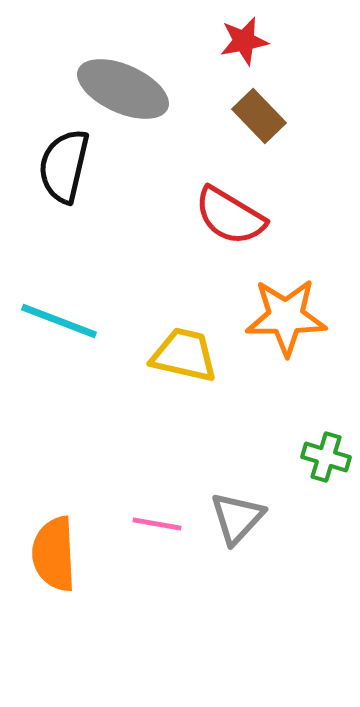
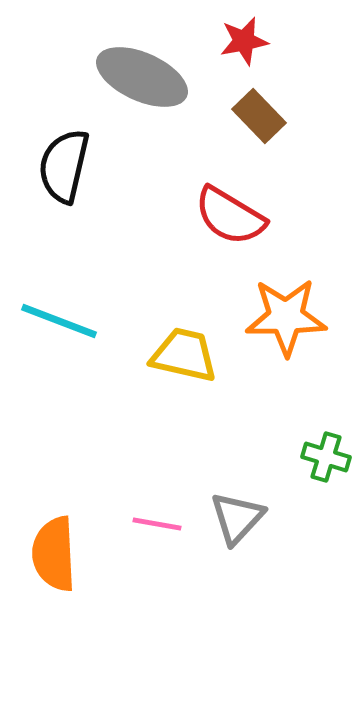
gray ellipse: moved 19 px right, 12 px up
